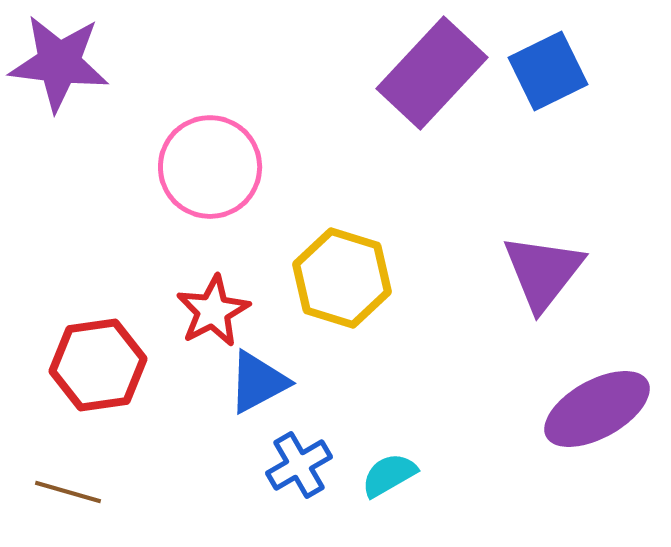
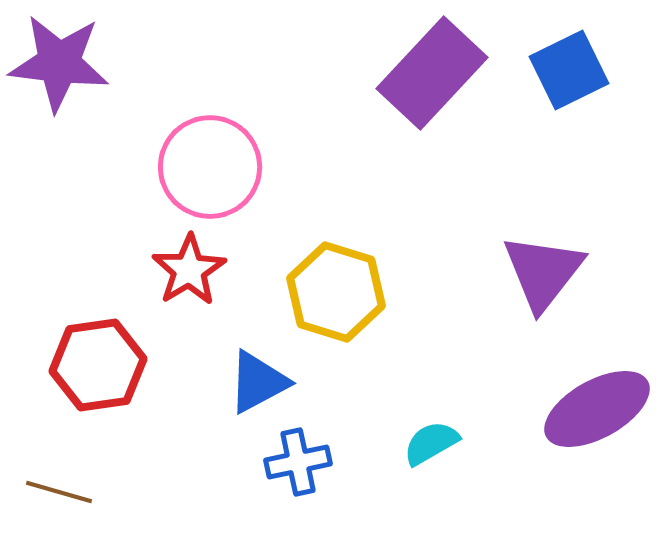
blue square: moved 21 px right, 1 px up
yellow hexagon: moved 6 px left, 14 px down
red star: moved 24 px left, 41 px up; rotated 4 degrees counterclockwise
blue cross: moved 1 px left, 3 px up; rotated 18 degrees clockwise
cyan semicircle: moved 42 px right, 32 px up
brown line: moved 9 px left
